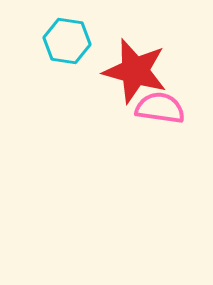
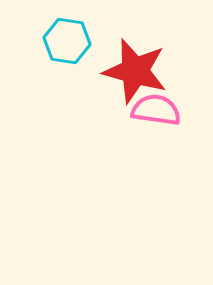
pink semicircle: moved 4 px left, 2 px down
